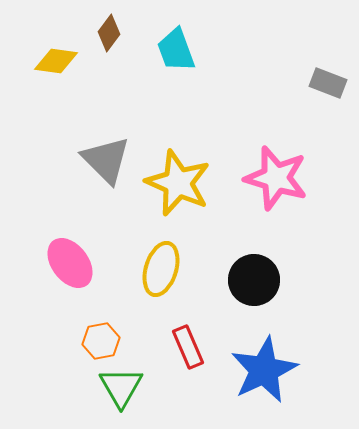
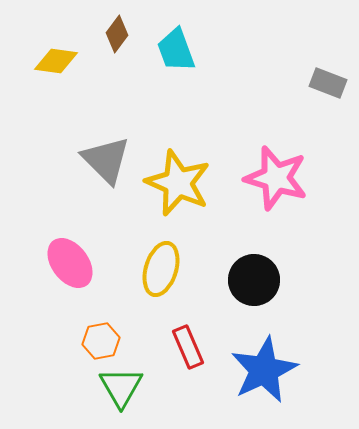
brown diamond: moved 8 px right, 1 px down
